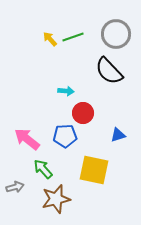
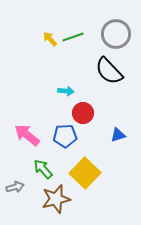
pink arrow: moved 4 px up
yellow square: moved 9 px left, 3 px down; rotated 32 degrees clockwise
